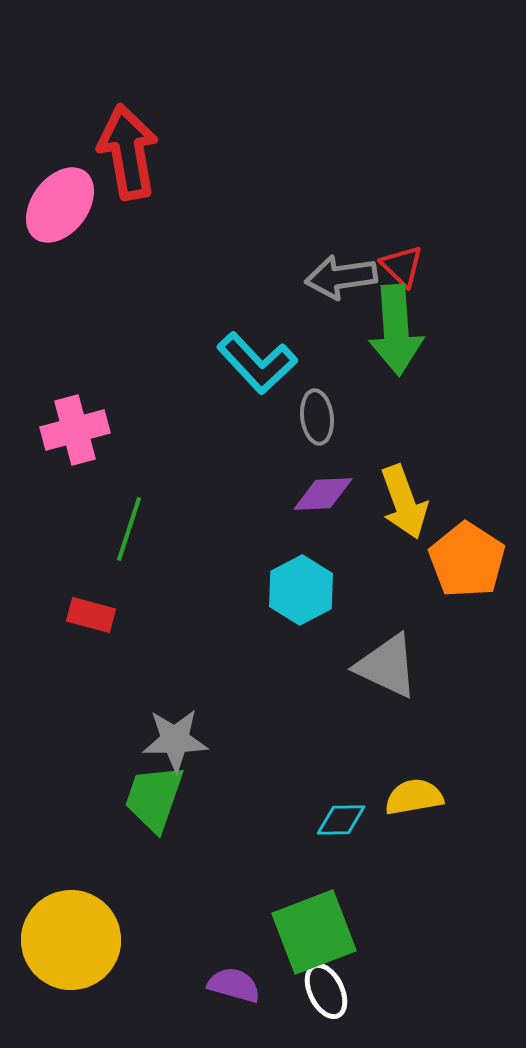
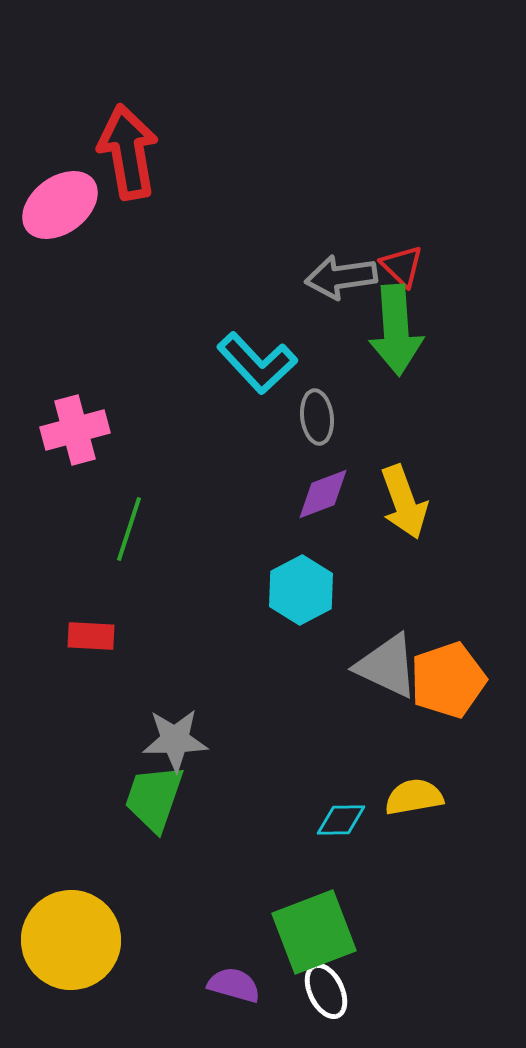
pink ellipse: rotated 16 degrees clockwise
purple diamond: rotated 18 degrees counterclockwise
orange pentagon: moved 19 px left, 120 px down; rotated 20 degrees clockwise
red rectangle: moved 21 px down; rotated 12 degrees counterclockwise
